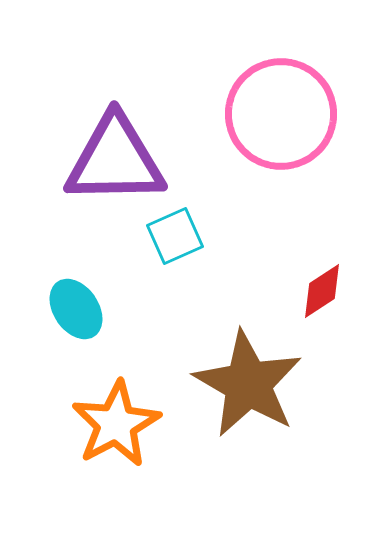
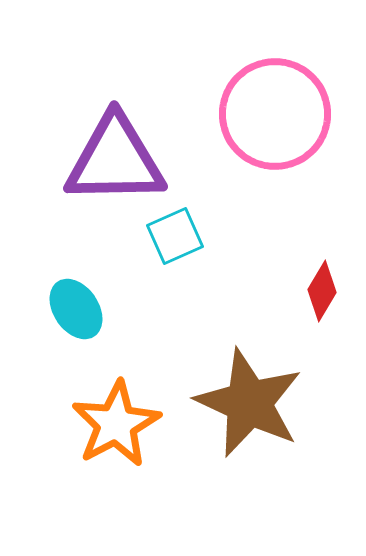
pink circle: moved 6 px left
red diamond: rotated 26 degrees counterclockwise
brown star: moved 1 px right, 19 px down; rotated 5 degrees counterclockwise
